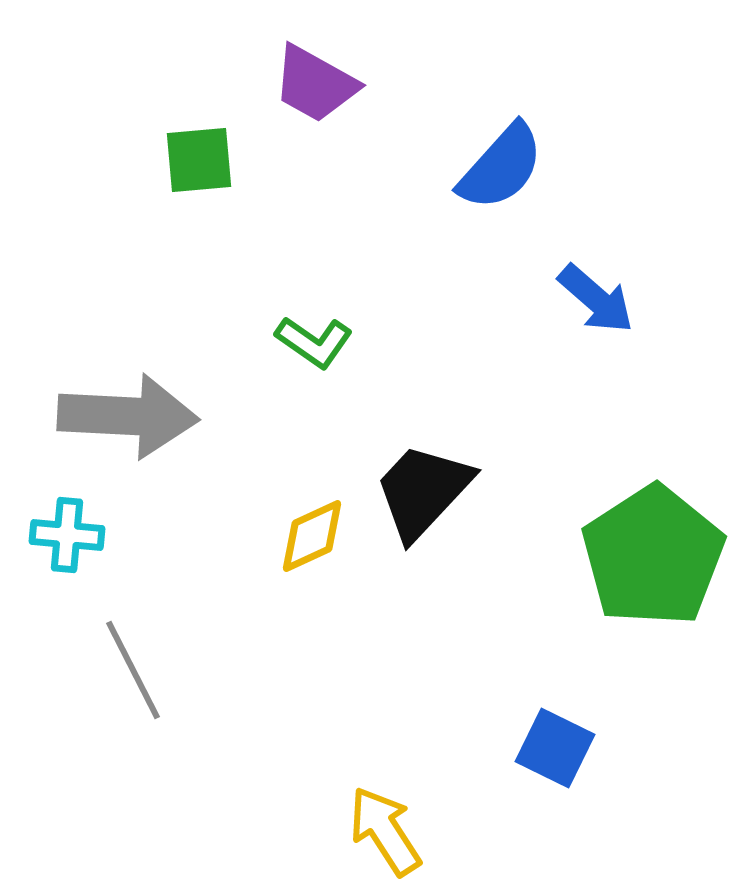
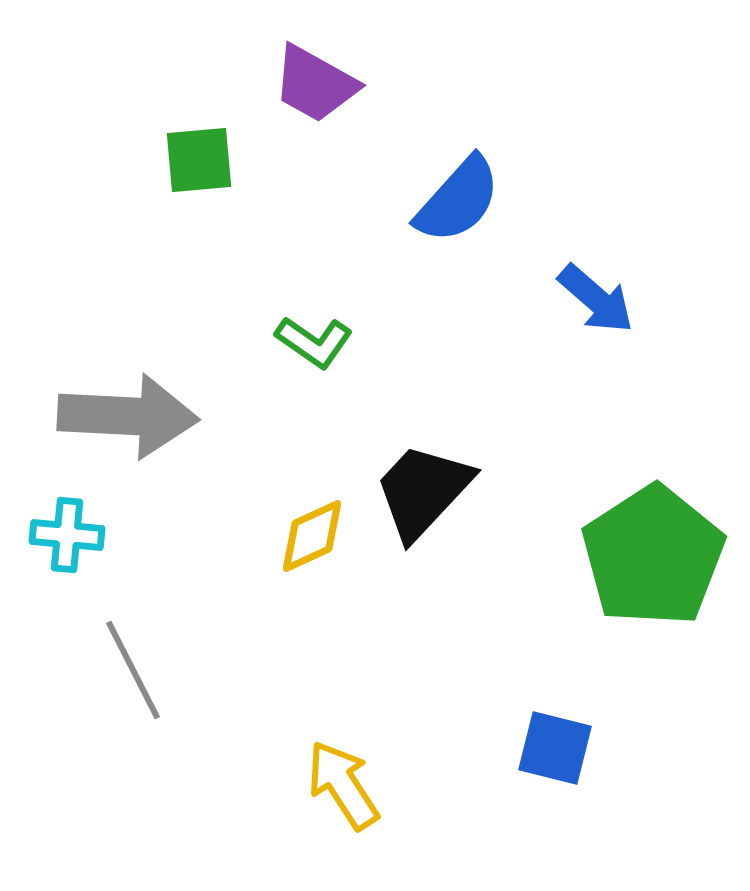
blue semicircle: moved 43 px left, 33 px down
blue square: rotated 12 degrees counterclockwise
yellow arrow: moved 42 px left, 46 px up
